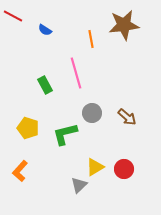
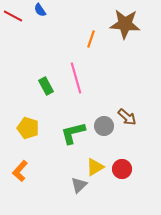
brown star: moved 1 px right, 1 px up; rotated 12 degrees clockwise
blue semicircle: moved 5 px left, 20 px up; rotated 24 degrees clockwise
orange line: rotated 30 degrees clockwise
pink line: moved 5 px down
green rectangle: moved 1 px right, 1 px down
gray circle: moved 12 px right, 13 px down
green L-shape: moved 8 px right, 1 px up
red circle: moved 2 px left
